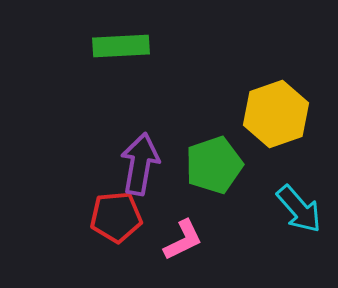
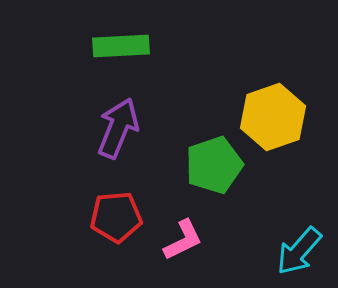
yellow hexagon: moved 3 px left, 3 px down
purple arrow: moved 22 px left, 36 px up; rotated 12 degrees clockwise
cyan arrow: moved 42 px down; rotated 82 degrees clockwise
